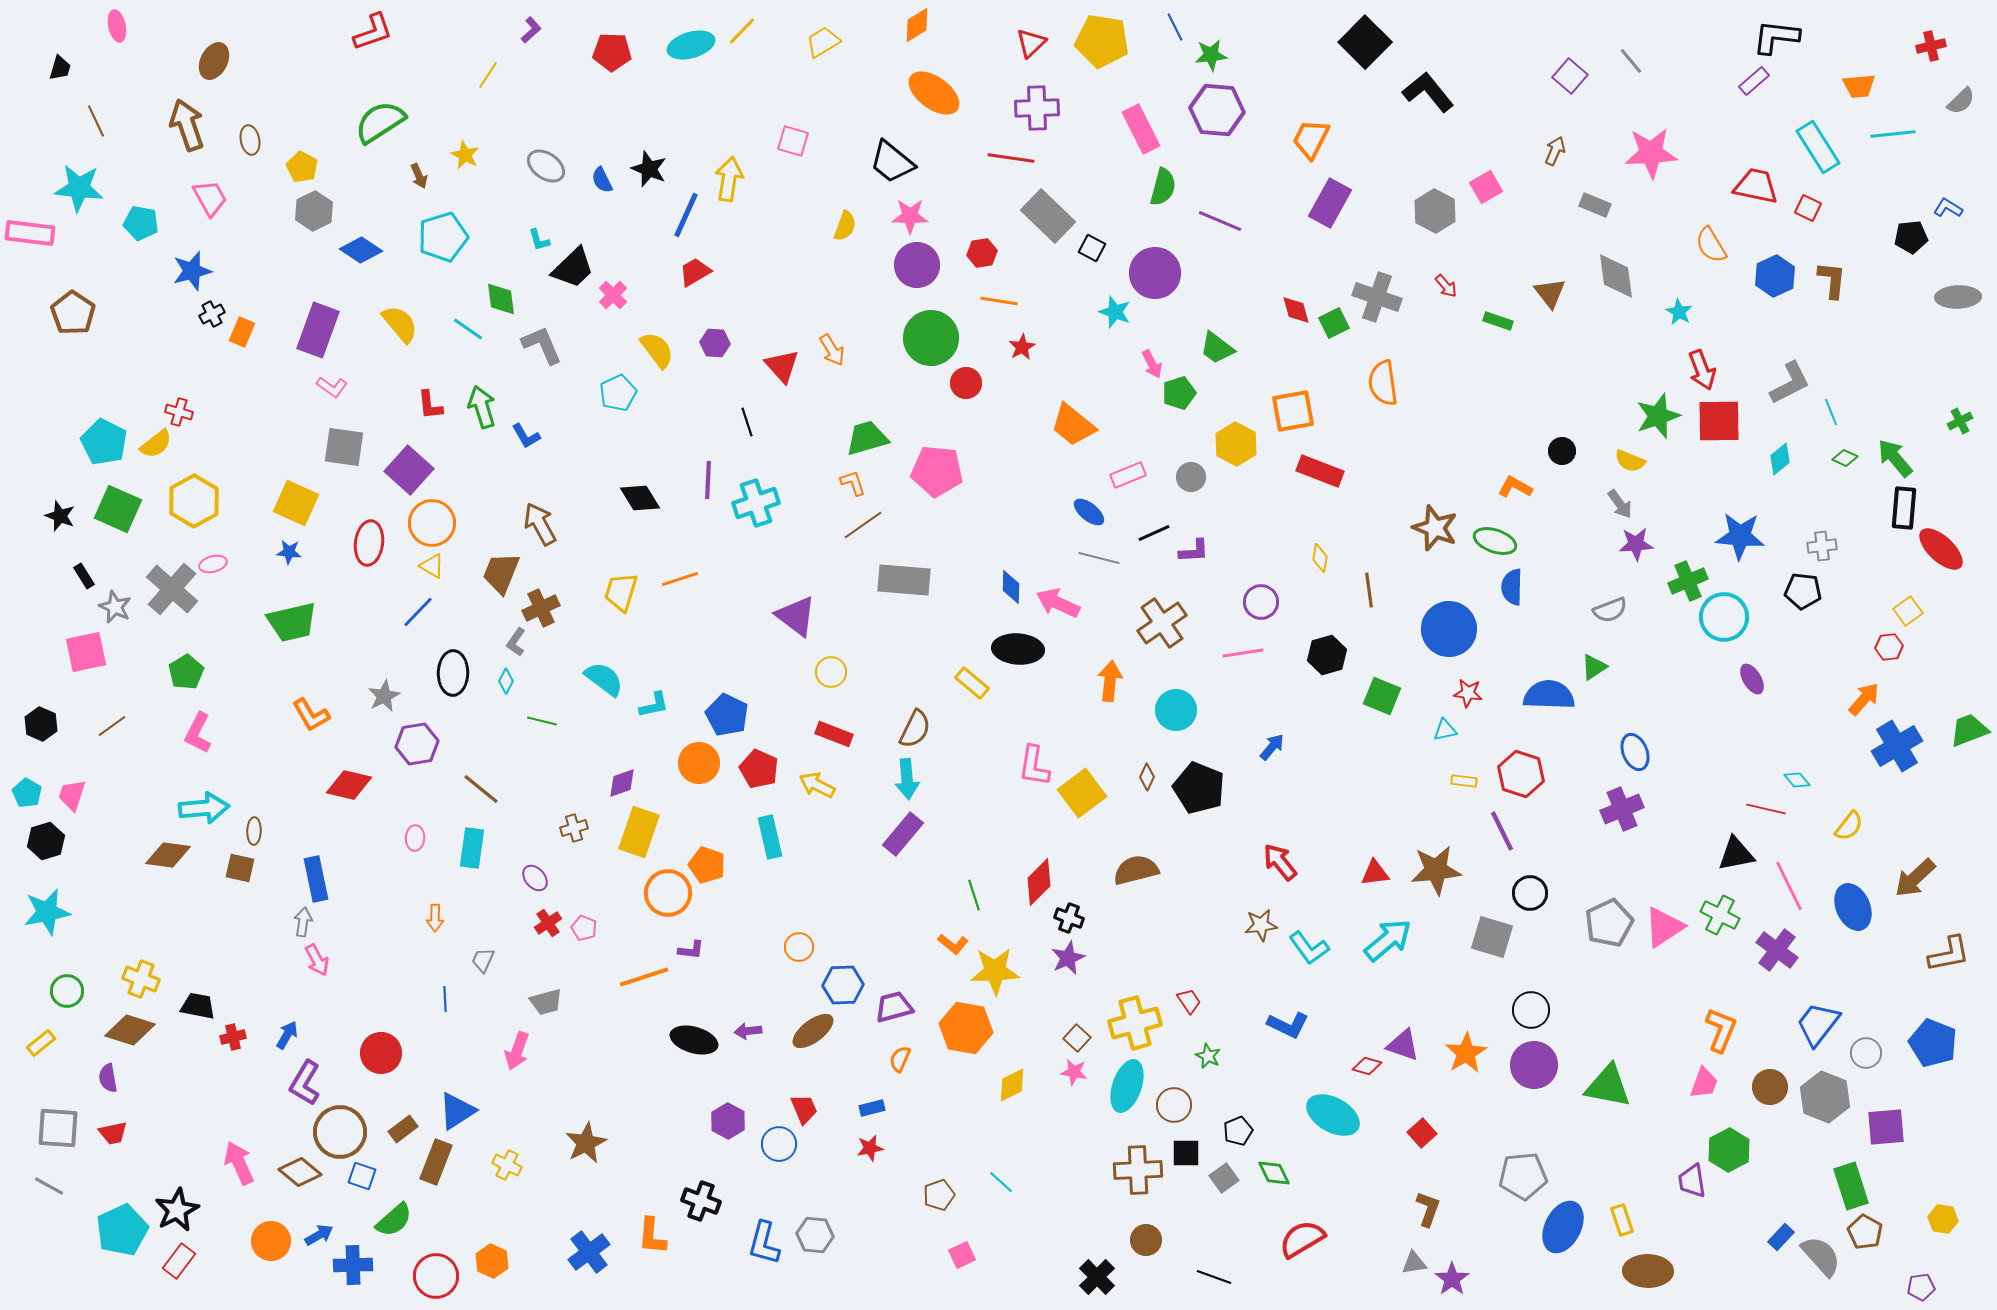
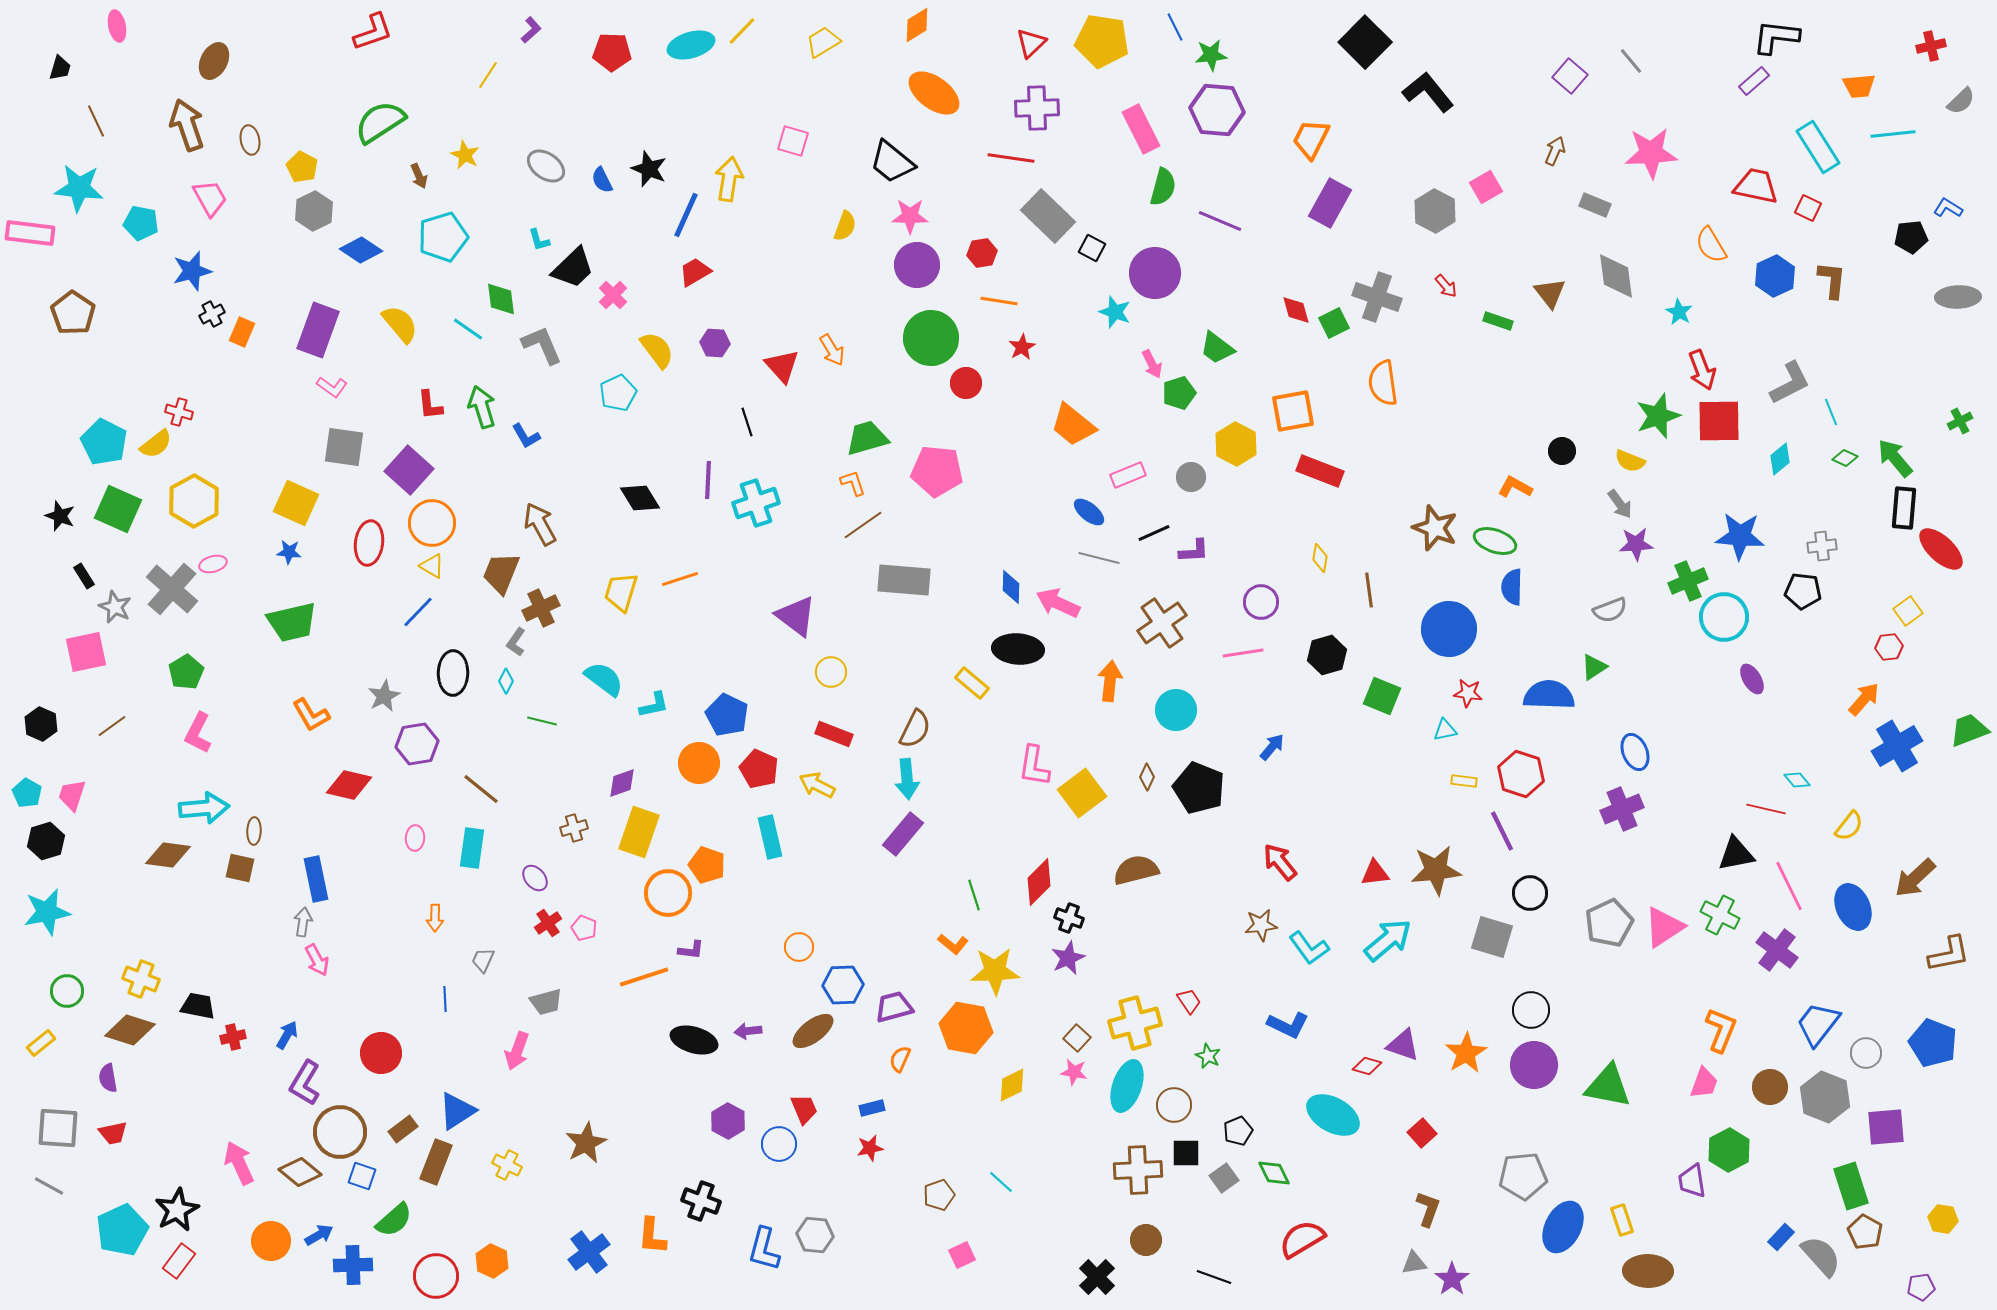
blue L-shape at (764, 1243): moved 6 px down
